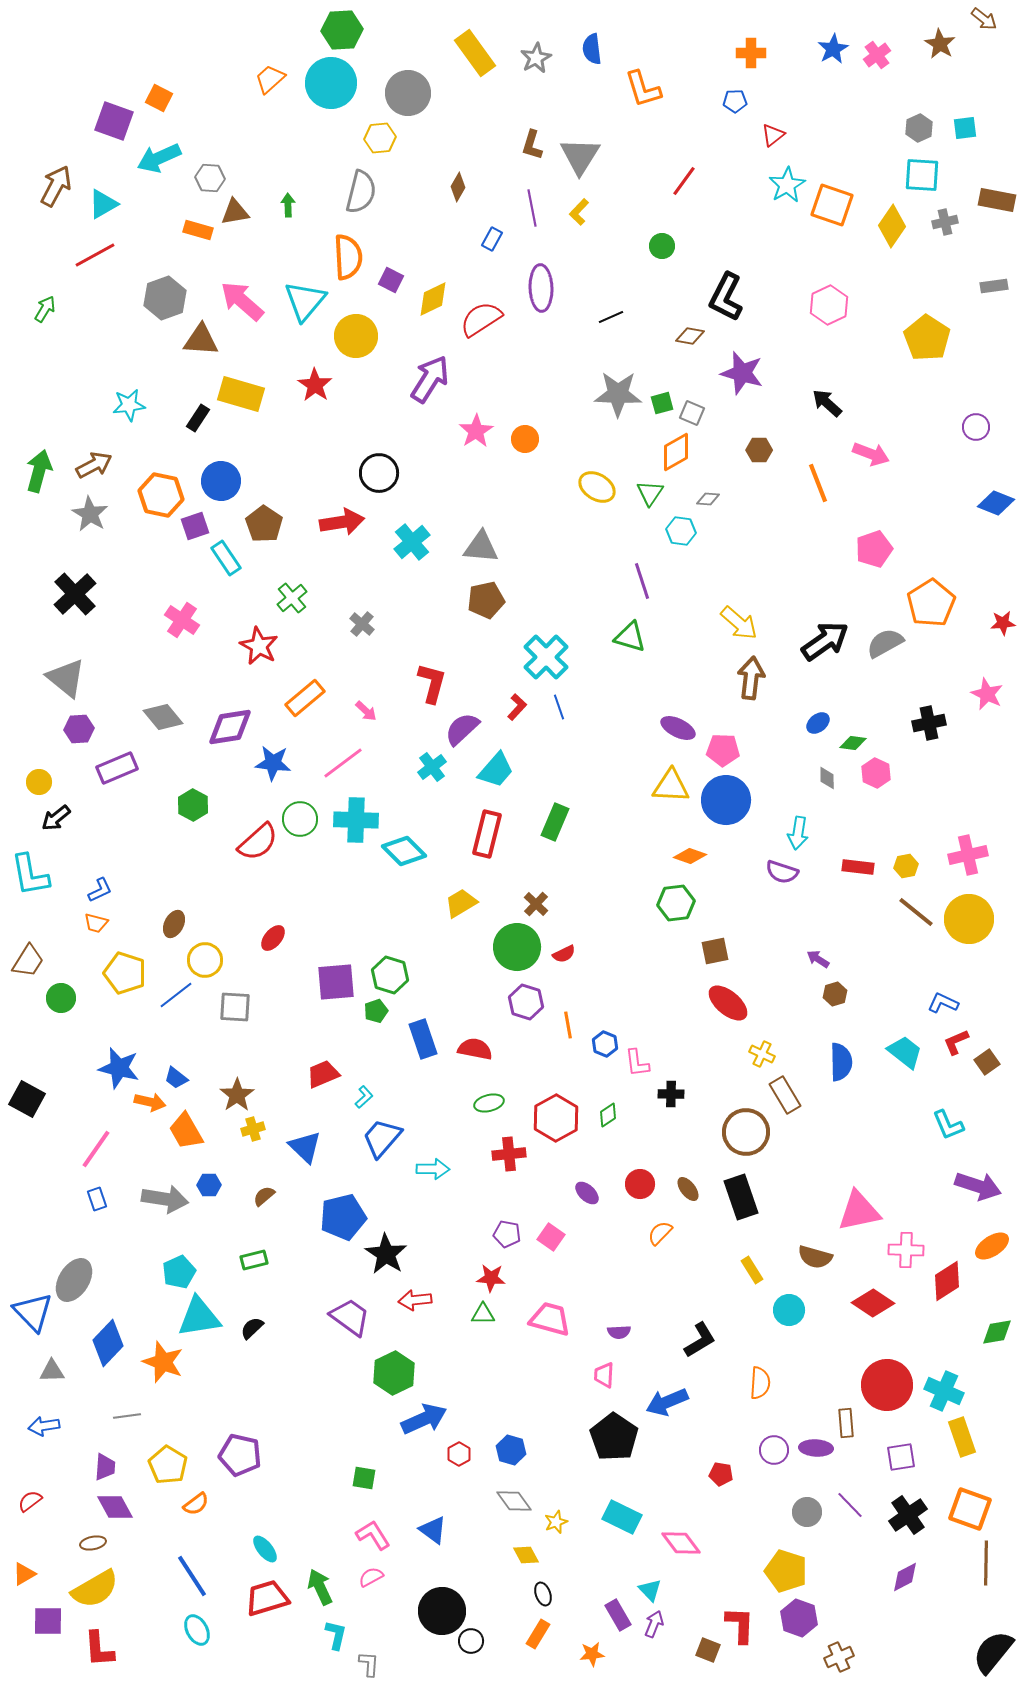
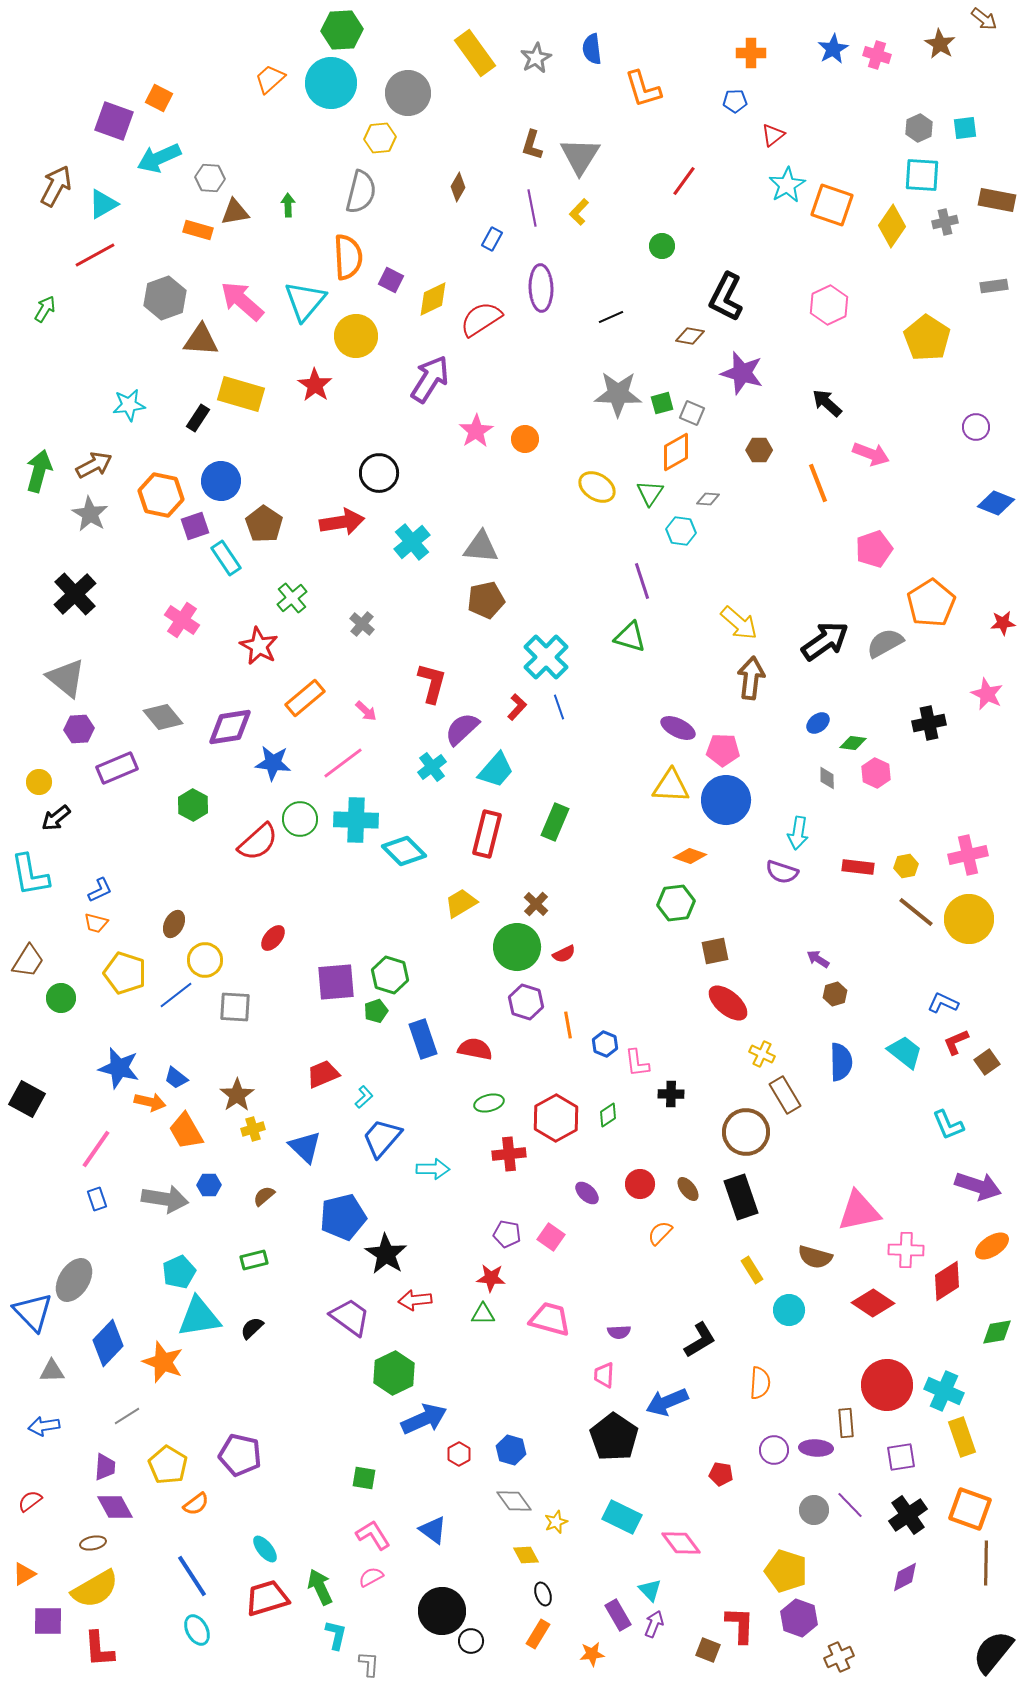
pink cross at (877, 55): rotated 36 degrees counterclockwise
gray line at (127, 1416): rotated 24 degrees counterclockwise
gray circle at (807, 1512): moved 7 px right, 2 px up
